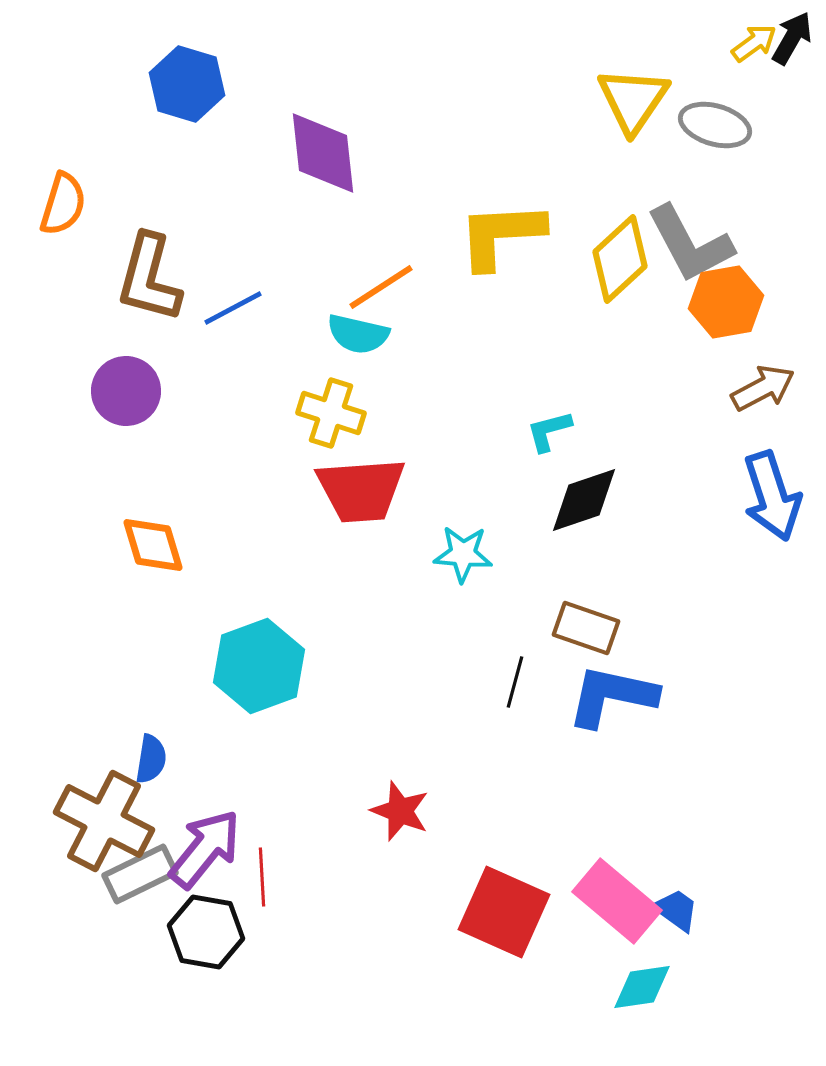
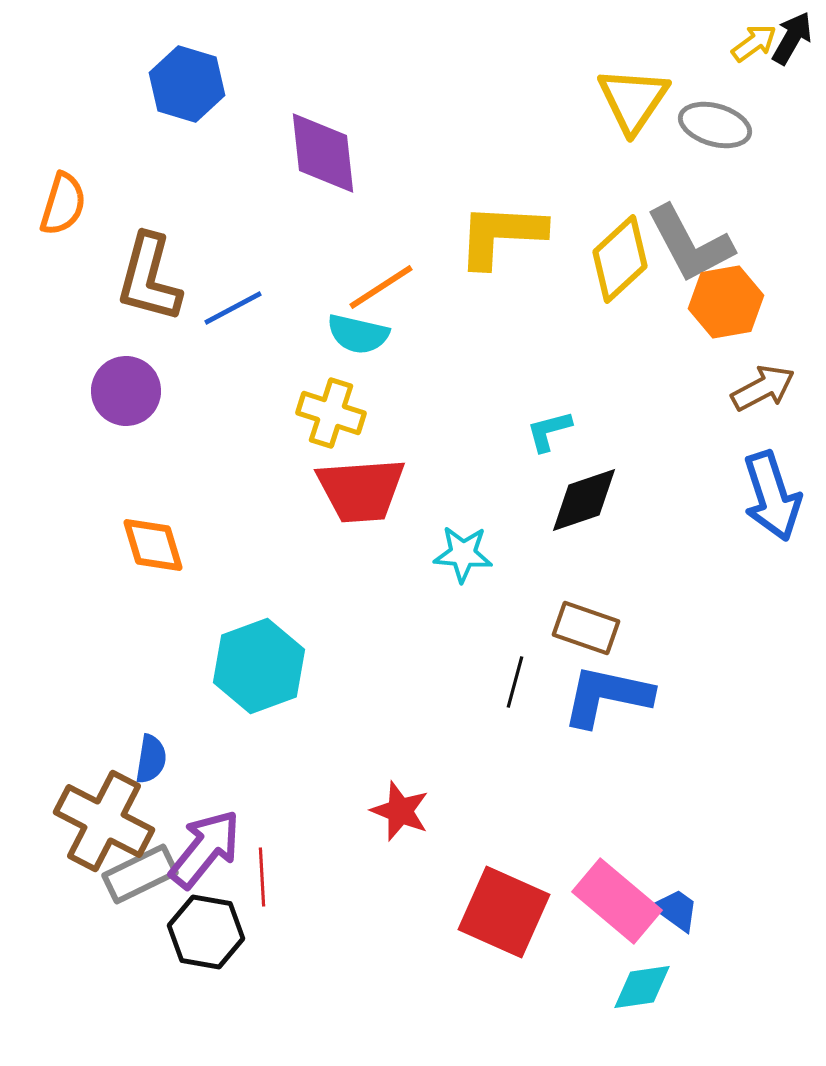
yellow L-shape: rotated 6 degrees clockwise
blue L-shape: moved 5 px left
